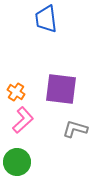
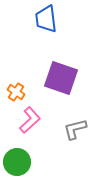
purple square: moved 11 px up; rotated 12 degrees clockwise
pink L-shape: moved 7 px right
gray L-shape: rotated 30 degrees counterclockwise
